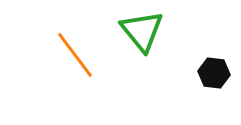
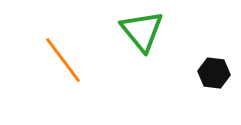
orange line: moved 12 px left, 5 px down
